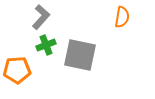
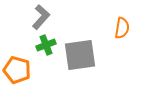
orange semicircle: moved 11 px down
gray square: rotated 20 degrees counterclockwise
orange pentagon: rotated 20 degrees clockwise
